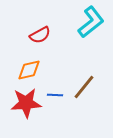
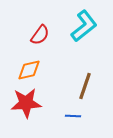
cyan L-shape: moved 7 px left, 4 px down
red semicircle: rotated 25 degrees counterclockwise
brown line: moved 1 px right, 1 px up; rotated 20 degrees counterclockwise
blue line: moved 18 px right, 21 px down
